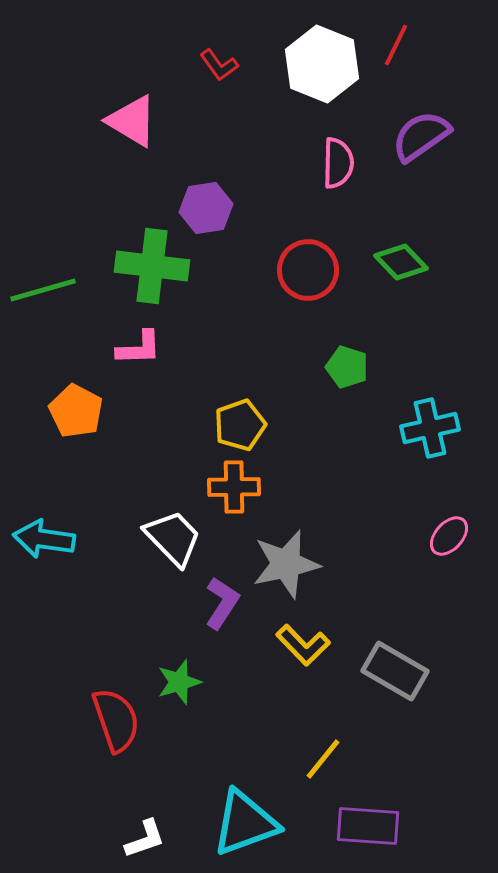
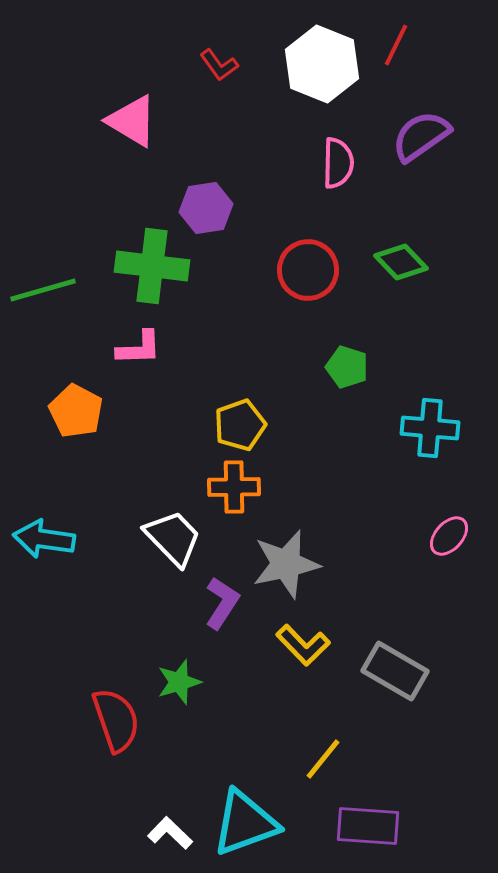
cyan cross: rotated 18 degrees clockwise
white L-shape: moved 25 px right, 6 px up; rotated 117 degrees counterclockwise
